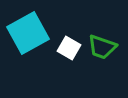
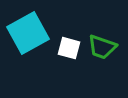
white square: rotated 15 degrees counterclockwise
